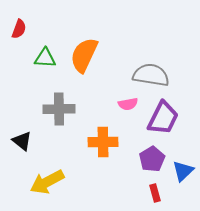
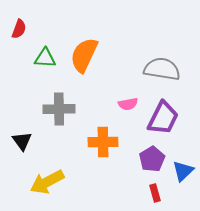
gray semicircle: moved 11 px right, 6 px up
black triangle: rotated 15 degrees clockwise
